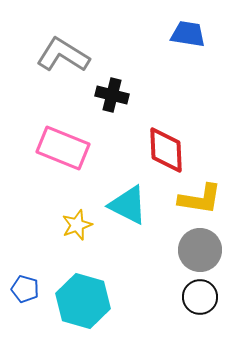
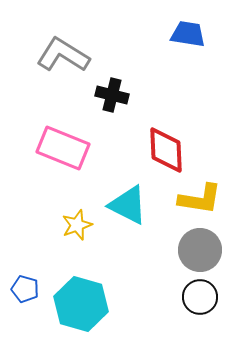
cyan hexagon: moved 2 px left, 3 px down
